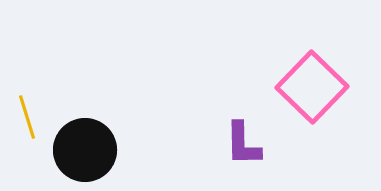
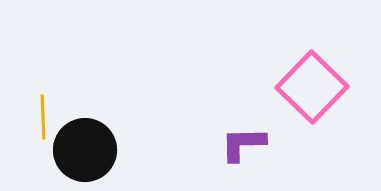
yellow line: moved 16 px right; rotated 15 degrees clockwise
purple L-shape: rotated 90 degrees clockwise
